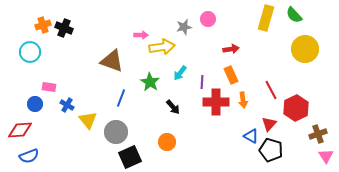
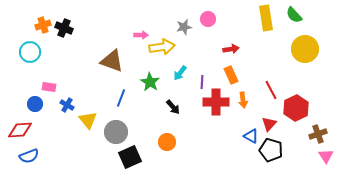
yellow rectangle: rotated 25 degrees counterclockwise
